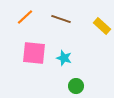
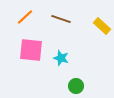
pink square: moved 3 px left, 3 px up
cyan star: moved 3 px left
